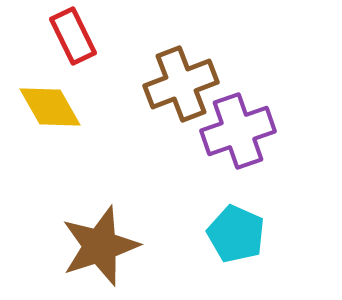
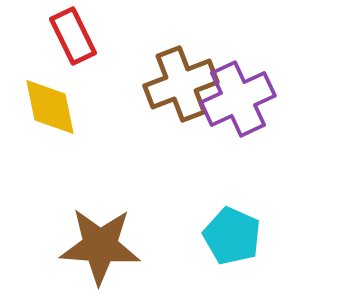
yellow diamond: rotated 18 degrees clockwise
purple cross: moved 32 px up; rotated 6 degrees counterclockwise
cyan pentagon: moved 4 px left, 2 px down
brown star: rotated 22 degrees clockwise
